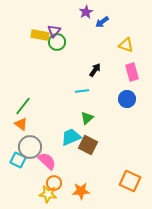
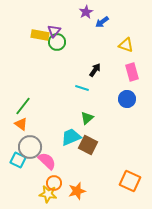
cyan line: moved 3 px up; rotated 24 degrees clockwise
orange star: moved 4 px left; rotated 12 degrees counterclockwise
